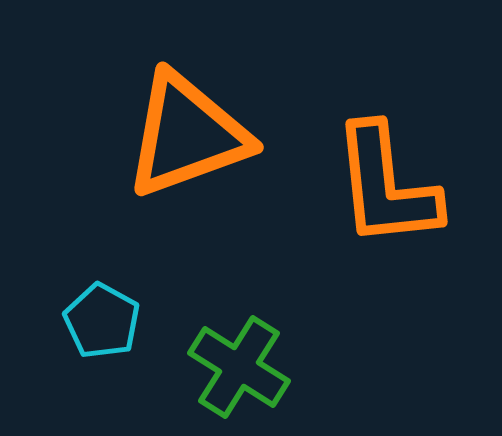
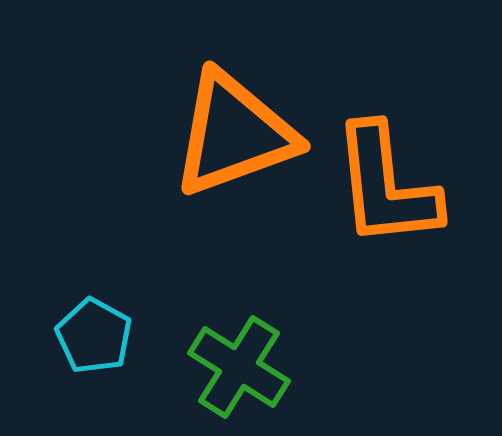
orange triangle: moved 47 px right, 1 px up
cyan pentagon: moved 8 px left, 15 px down
